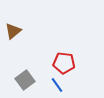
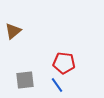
gray square: rotated 30 degrees clockwise
